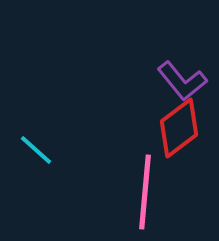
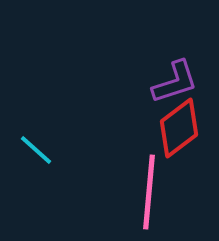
purple L-shape: moved 7 px left, 1 px down; rotated 69 degrees counterclockwise
pink line: moved 4 px right
